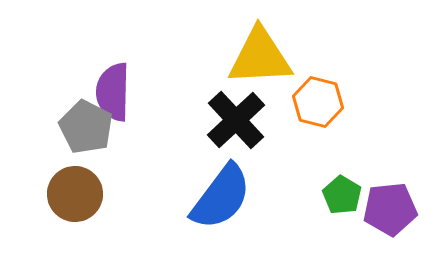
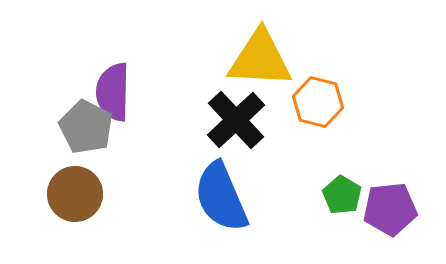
yellow triangle: moved 2 px down; rotated 6 degrees clockwise
blue semicircle: rotated 120 degrees clockwise
